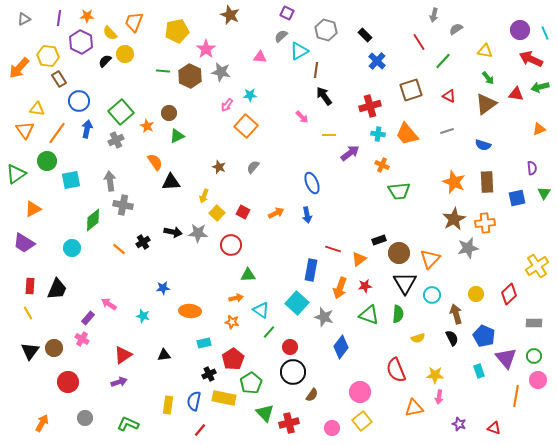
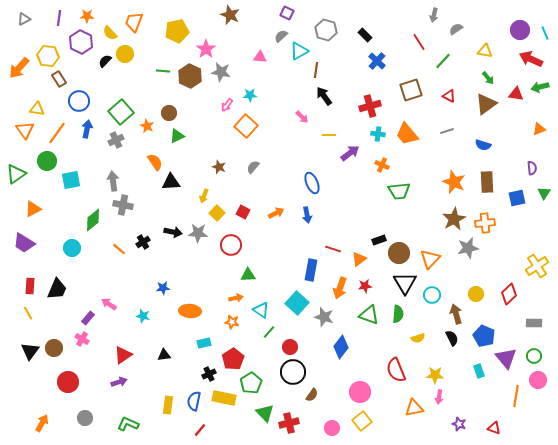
gray arrow at (110, 181): moved 3 px right
